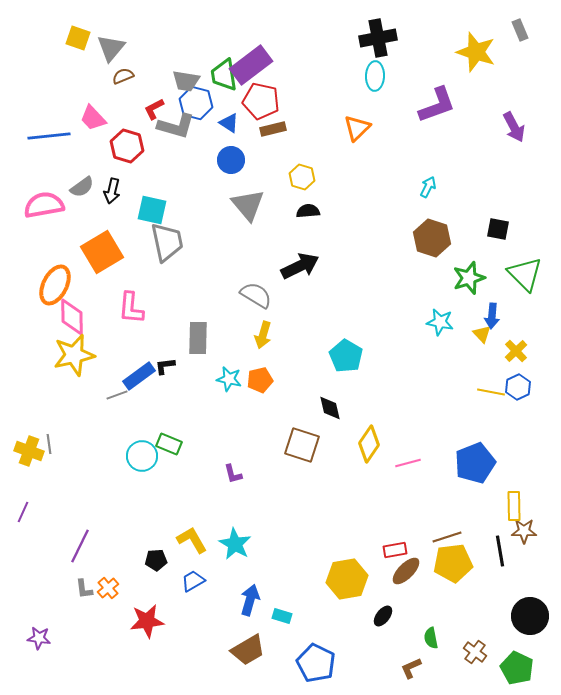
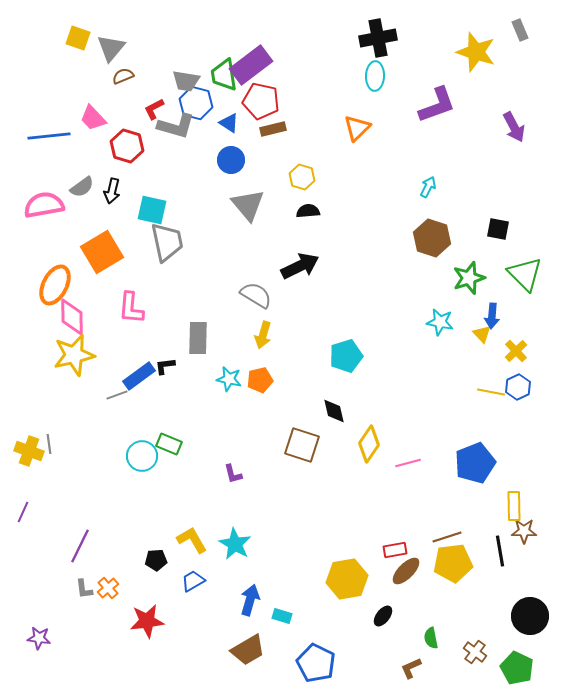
cyan pentagon at (346, 356): rotated 24 degrees clockwise
black diamond at (330, 408): moved 4 px right, 3 px down
